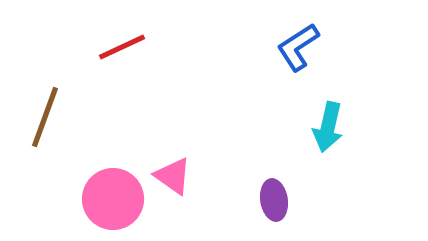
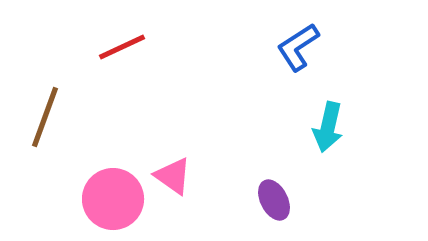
purple ellipse: rotated 18 degrees counterclockwise
